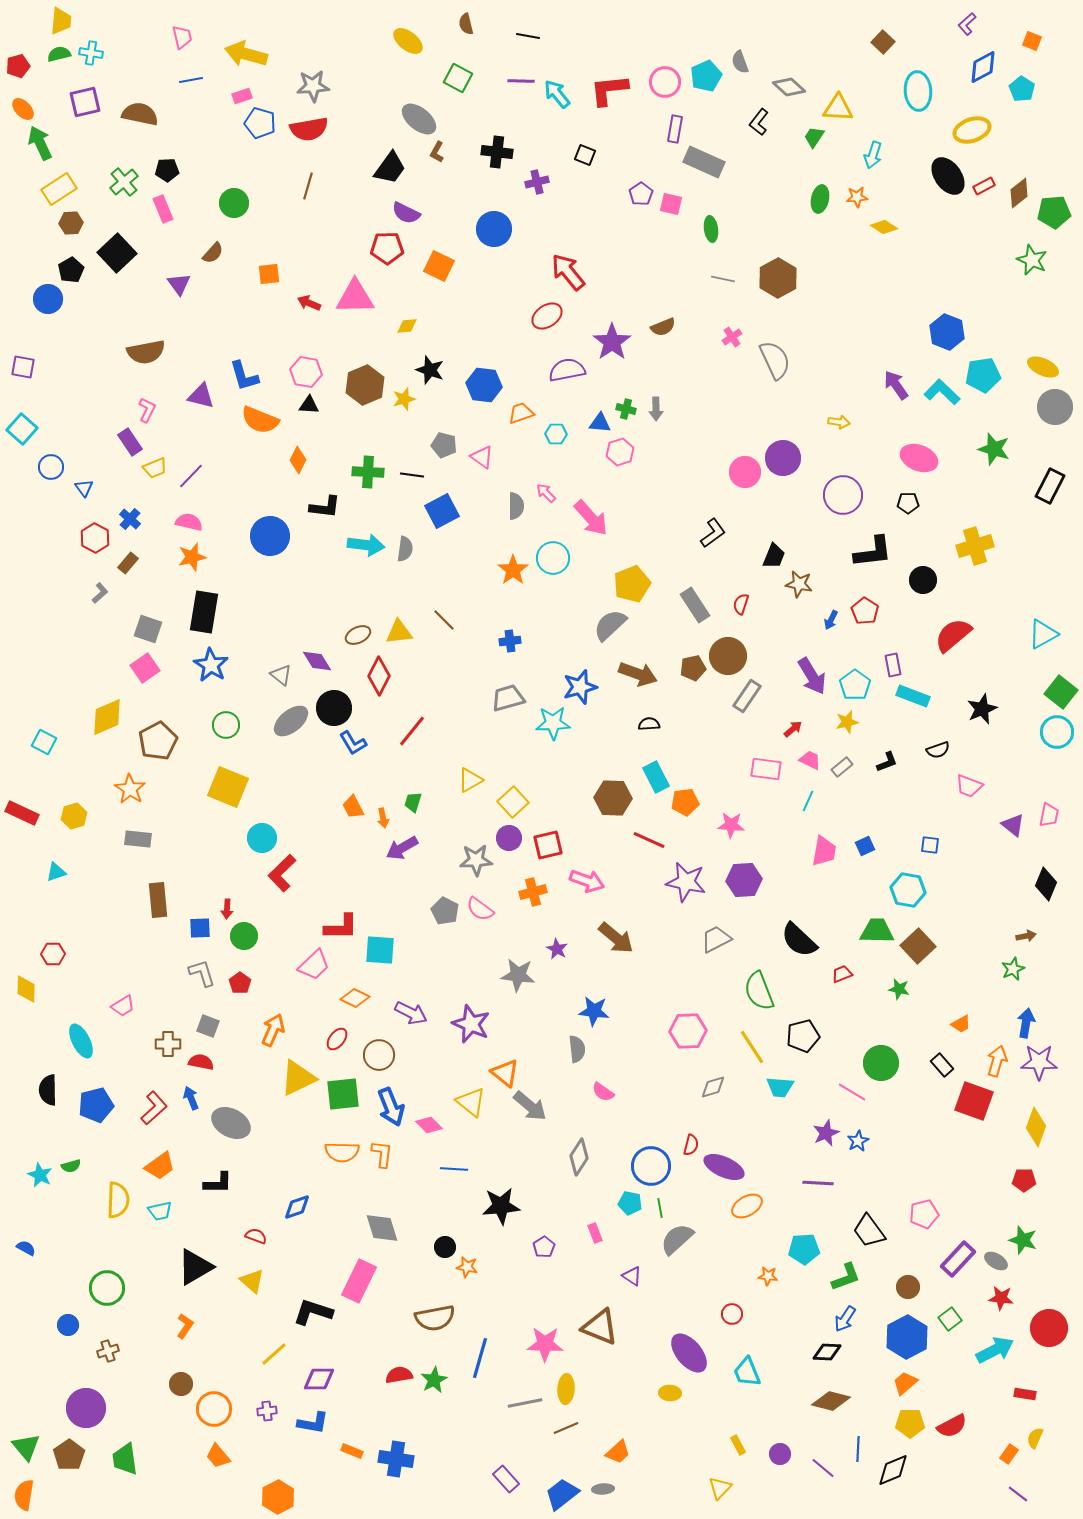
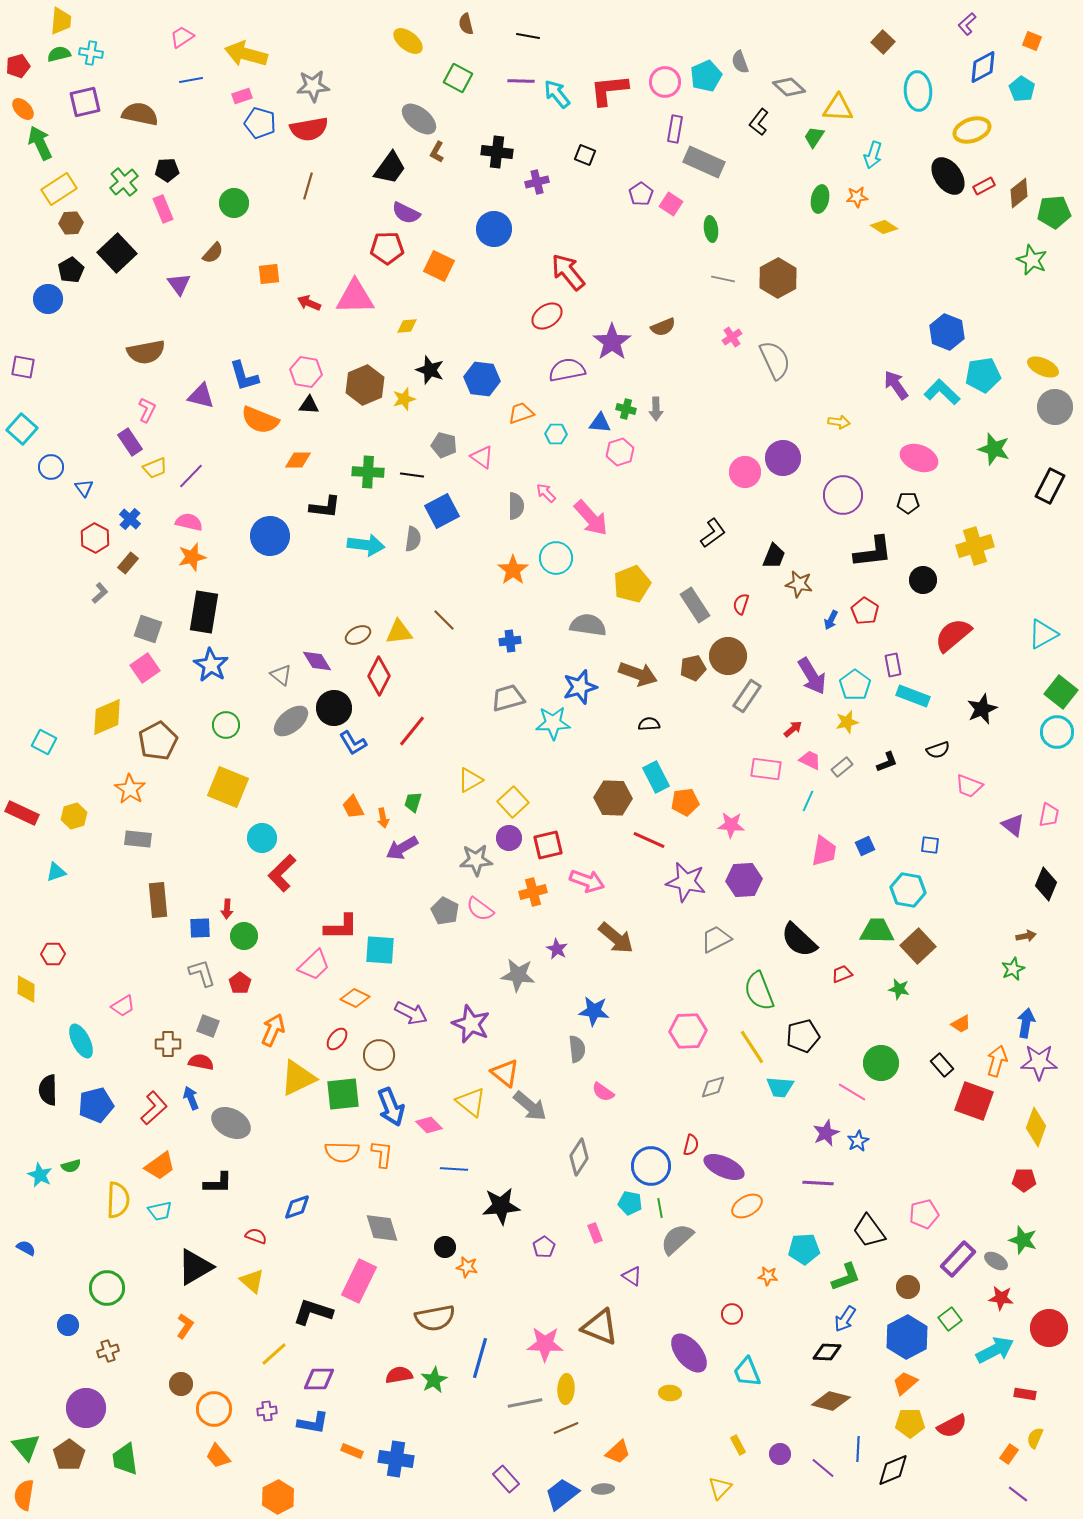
pink trapezoid at (182, 37): rotated 110 degrees counterclockwise
pink square at (671, 204): rotated 20 degrees clockwise
blue hexagon at (484, 385): moved 2 px left, 6 px up
orange diamond at (298, 460): rotated 64 degrees clockwise
gray semicircle at (405, 549): moved 8 px right, 10 px up
cyan circle at (553, 558): moved 3 px right
gray semicircle at (610, 625): moved 22 px left; rotated 51 degrees clockwise
